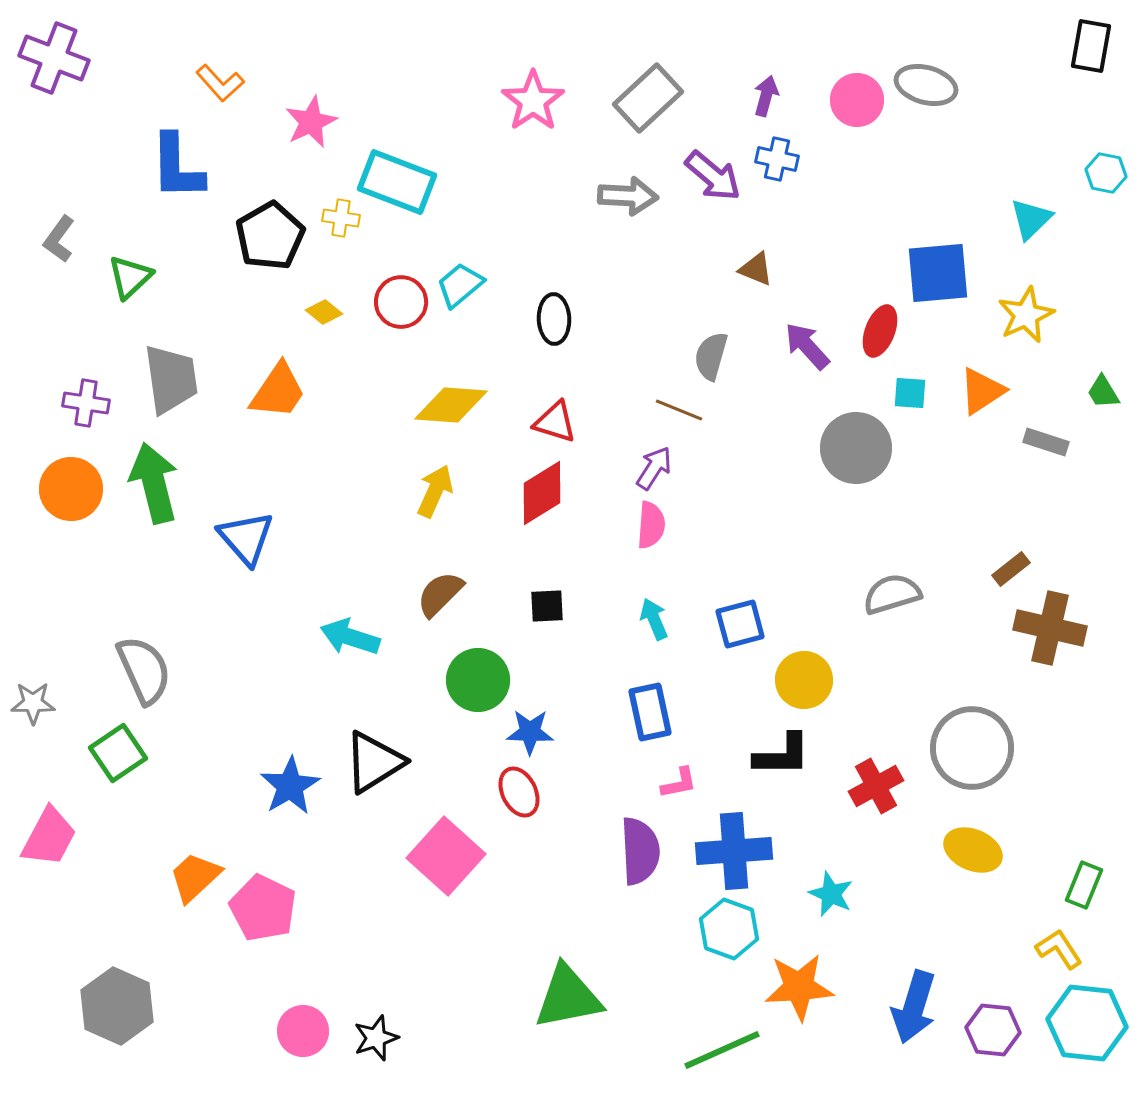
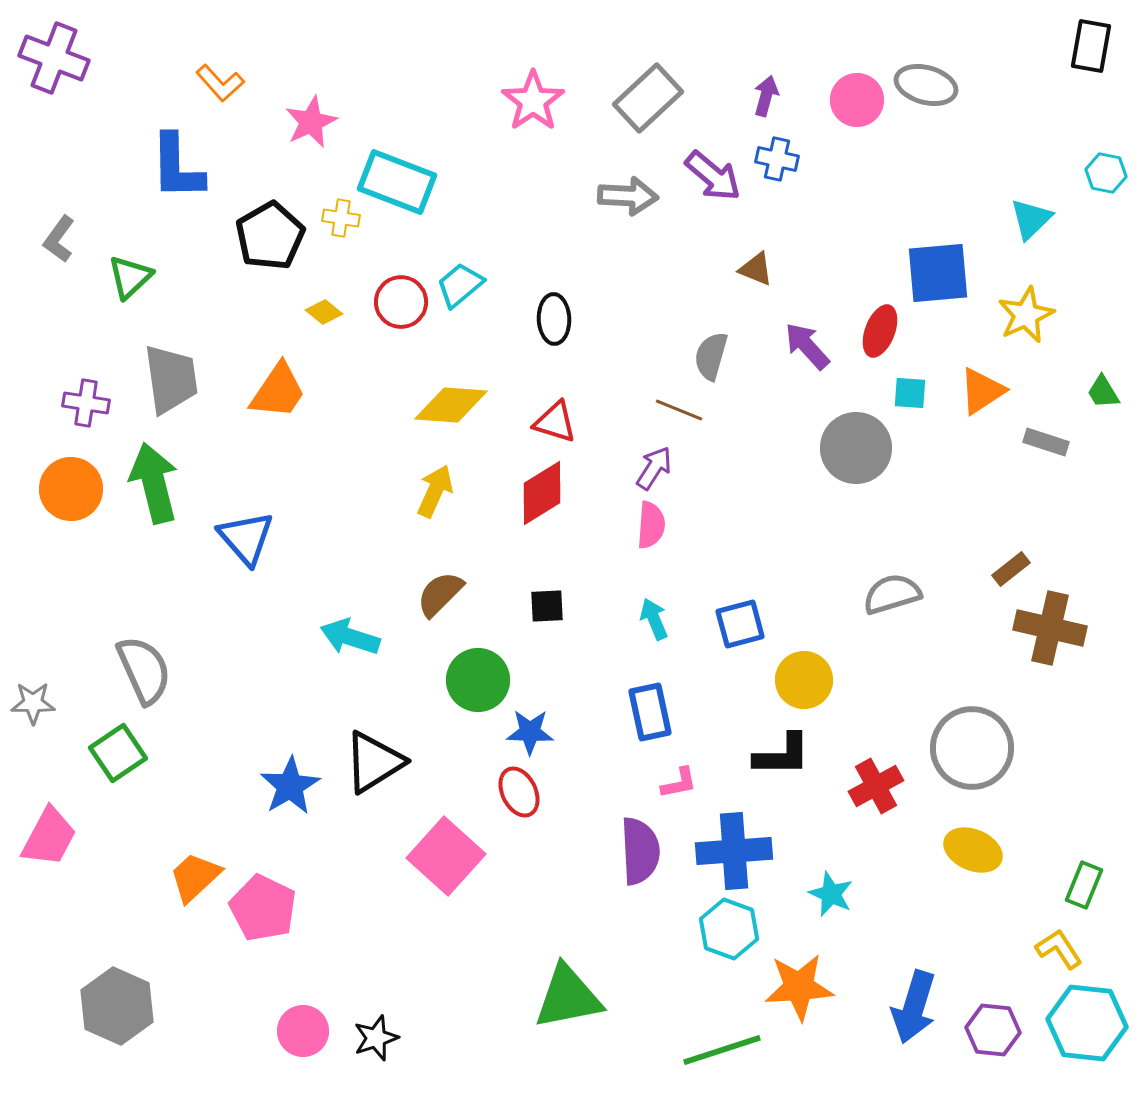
green line at (722, 1050): rotated 6 degrees clockwise
